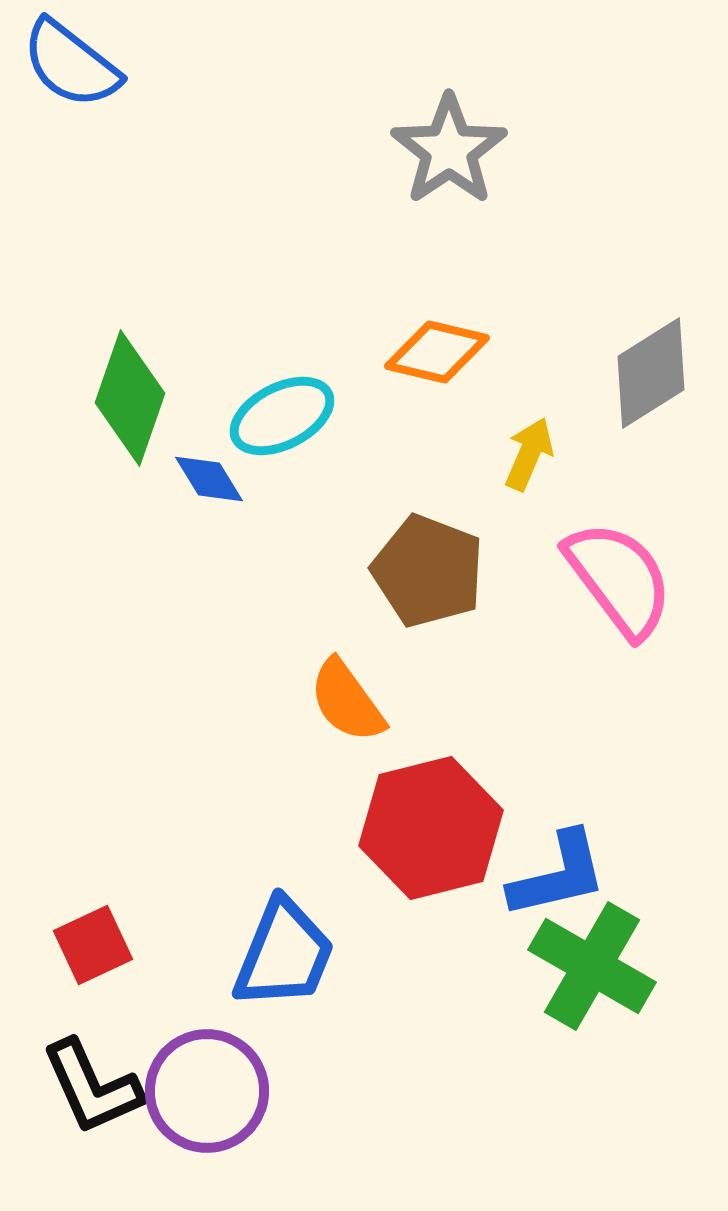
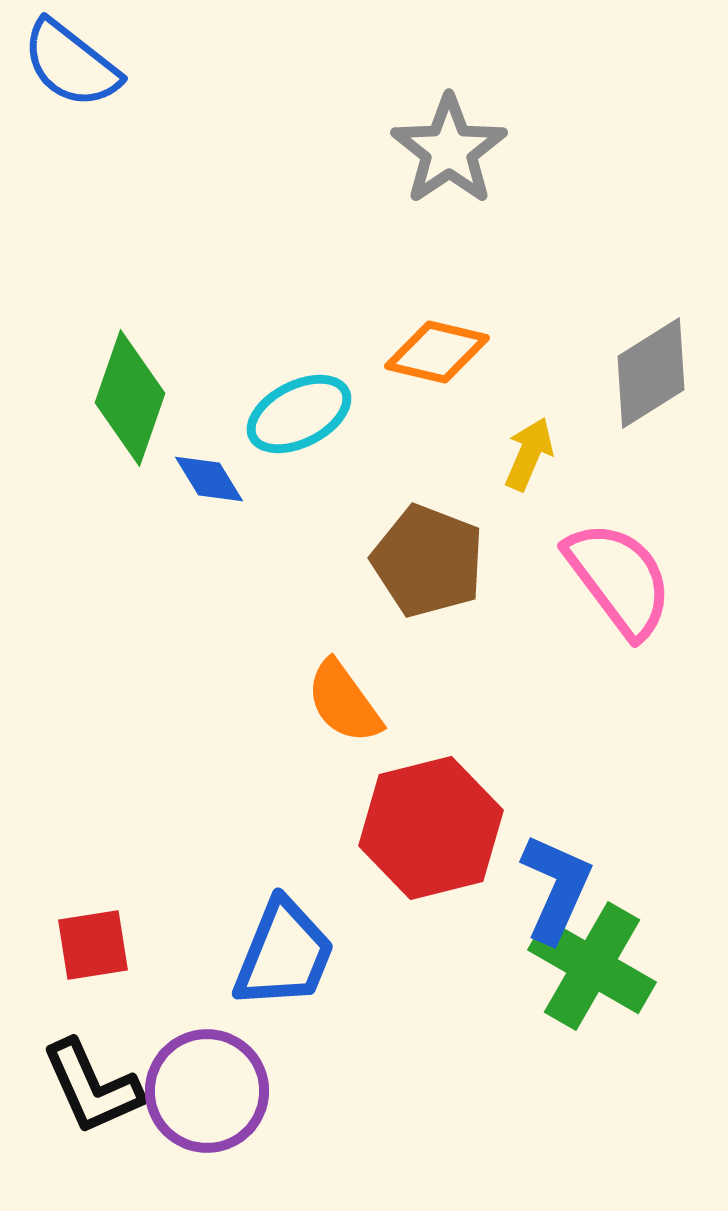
cyan ellipse: moved 17 px right, 2 px up
brown pentagon: moved 10 px up
orange semicircle: moved 3 px left, 1 px down
blue L-shape: moved 2 px left, 13 px down; rotated 53 degrees counterclockwise
red square: rotated 16 degrees clockwise
